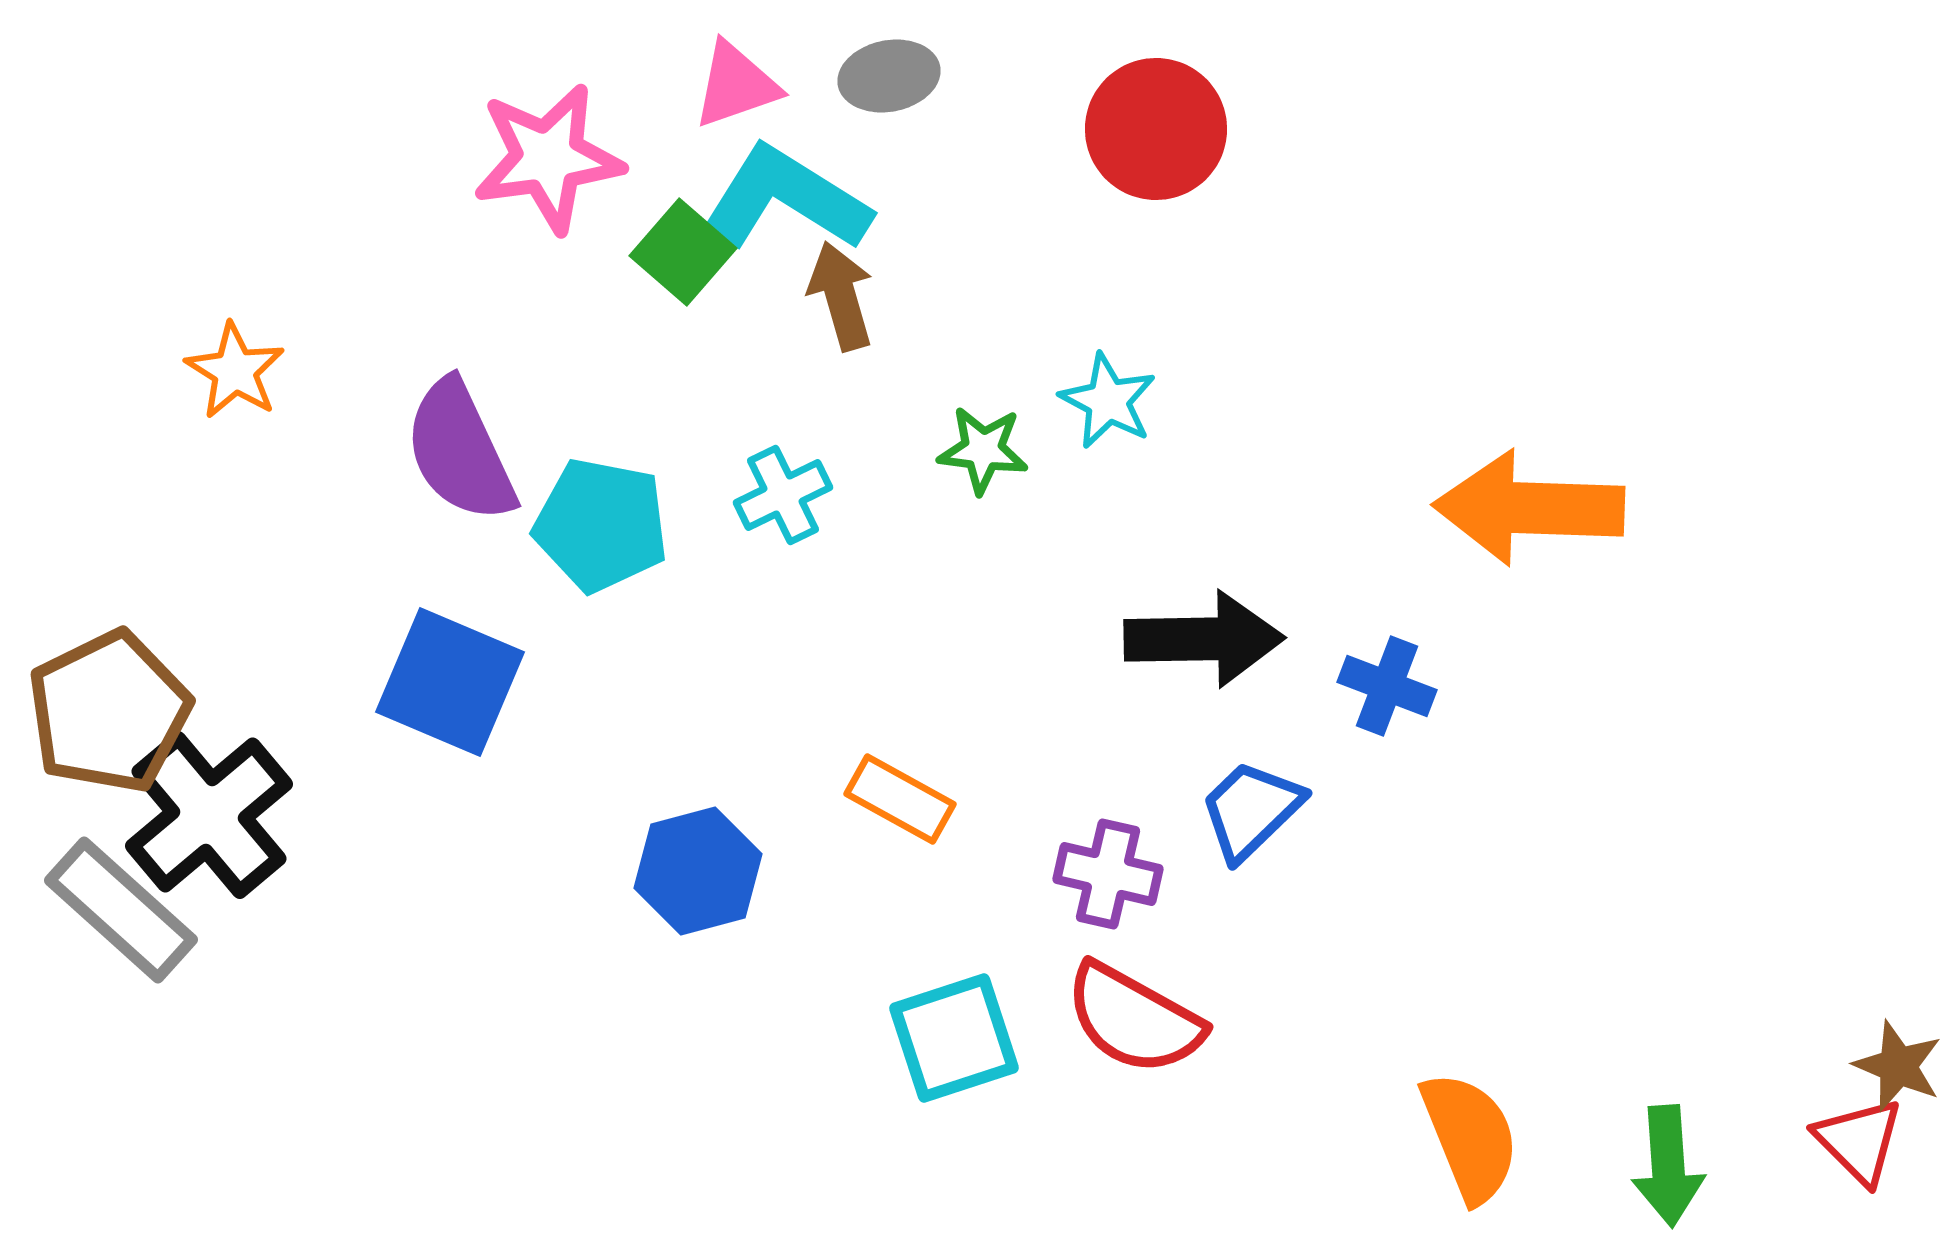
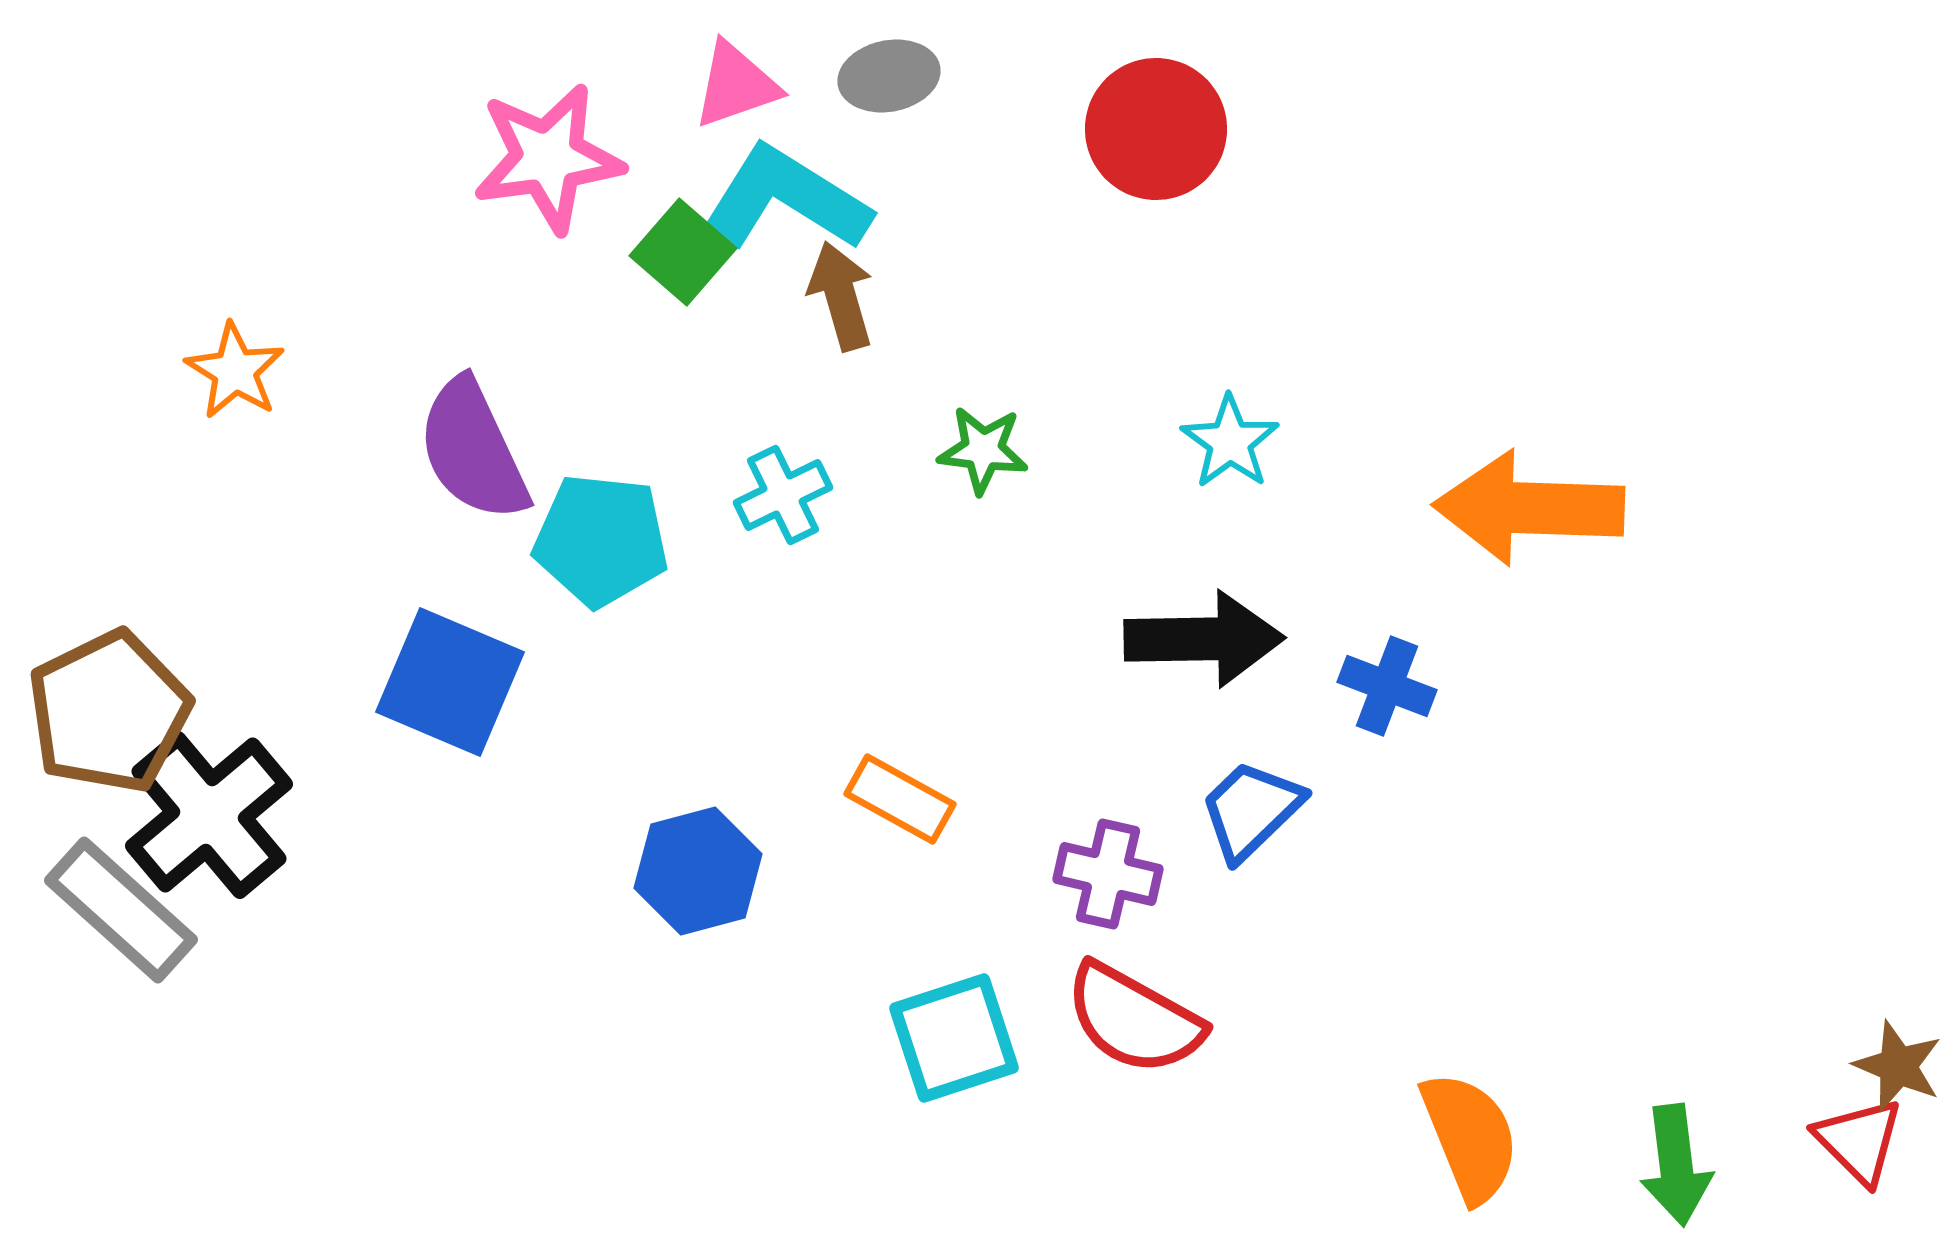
cyan star: moved 122 px right, 41 px down; rotated 8 degrees clockwise
purple semicircle: moved 13 px right, 1 px up
cyan pentagon: moved 15 px down; rotated 5 degrees counterclockwise
green arrow: moved 8 px right, 1 px up; rotated 3 degrees counterclockwise
